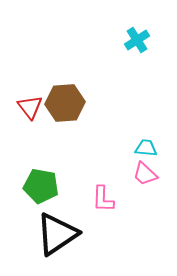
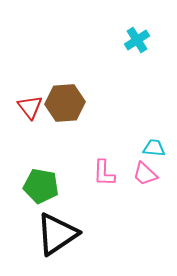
cyan trapezoid: moved 8 px right
pink L-shape: moved 1 px right, 26 px up
